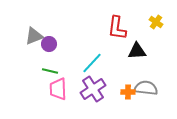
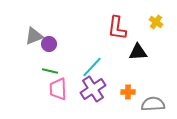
black triangle: moved 1 px right, 1 px down
cyan line: moved 4 px down
gray semicircle: moved 7 px right, 16 px down; rotated 10 degrees counterclockwise
